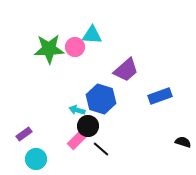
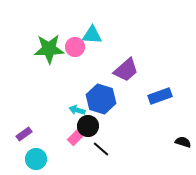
pink rectangle: moved 4 px up
